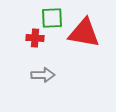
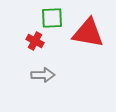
red triangle: moved 4 px right
red cross: moved 3 px down; rotated 24 degrees clockwise
